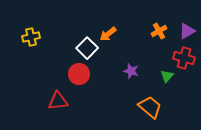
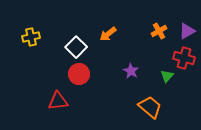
white square: moved 11 px left, 1 px up
purple star: rotated 14 degrees clockwise
